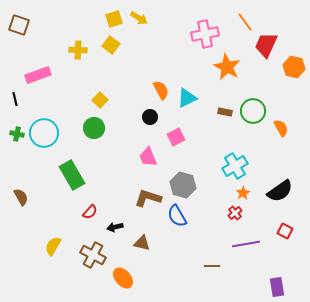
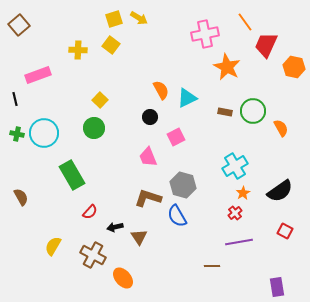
brown square at (19, 25): rotated 30 degrees clockwise
brown triangle at (142, 243): moved 3 px left, 6 px up; rotated 42 degrees clockwise
purple line at (246, 244): moved 7 px left, 2 px up
